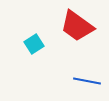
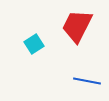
red trapezoid: rotated 81 degrees clockwise
